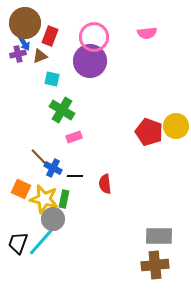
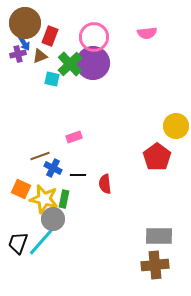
purple circle: moved 3 px right, 2 px down
green cross: moved 8 px right, 46 px up; rotated 15 degrees clockwise
red pentagon: moved 8 px right, 25 px down; rotated 16 degrees clockwise
brown line: moved 1 px right, 1 px up; rotated 66 degrees counterclockwise
black line: moved 3 px right, 1 px up
